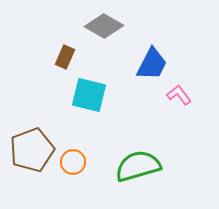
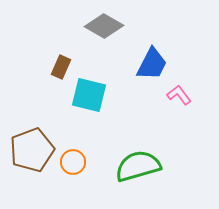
brown rectangle: moved 4 px left, 10 px down
